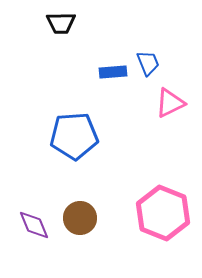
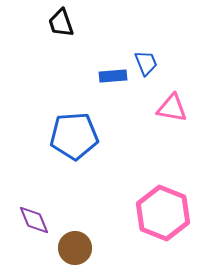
black trapezoid: rotated 72 degrees clockwise
blue trapezoid: moved 2 px left
blue rectangle: moved 4 px down
pink triangle: moved 2 px right, 5 px down; rotated 36 degrees clockwise
brown circle: moved 5 px left, 30 px down
purple diamond: moved 5 px up
